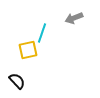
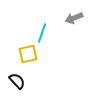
yellow square: moved 4 px down
